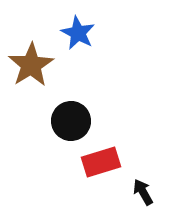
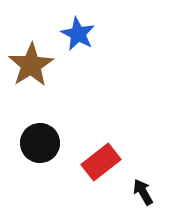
blue star: moved 1 px down
black circle: moved 31 px left, 22 px down
red rectangle: rotated 21 degrees counterclockwise
